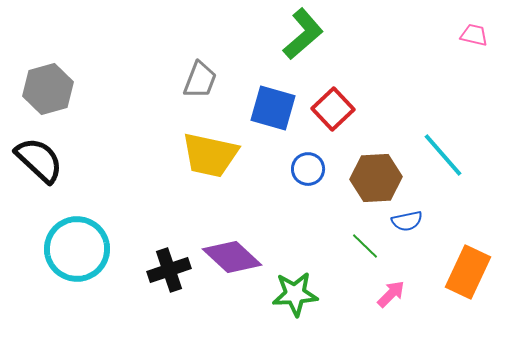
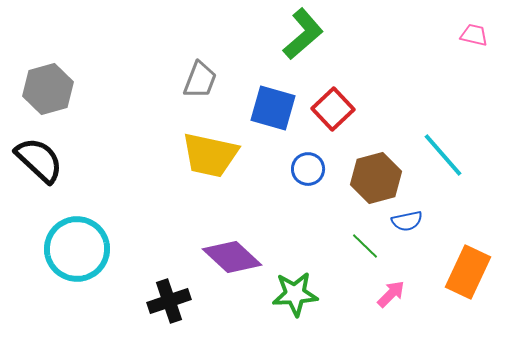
brown hexagon: rotated 12 degrees counterclockwise
black cross: moved 31 px down
